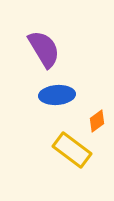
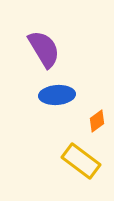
yellow rectangle: moved 9 px right, 11 px down
